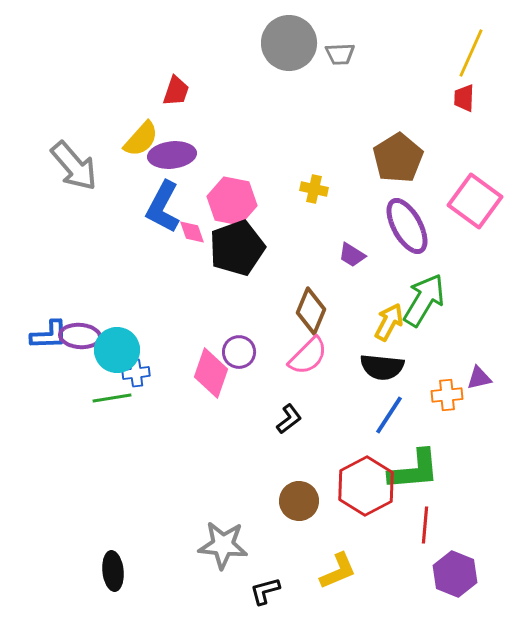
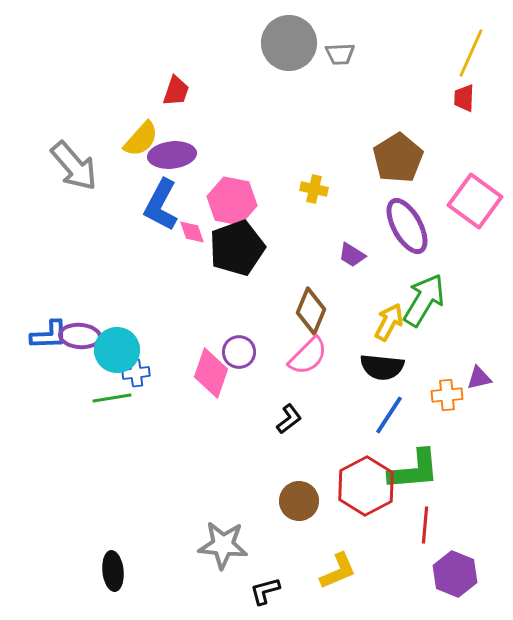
blue L-shape at (163, 207): moved 2 px left, 2 px up
